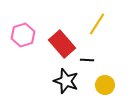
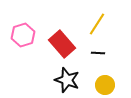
black line: moved 11 px right, 7 px up
black star: moved 1 px right, 1 px up
